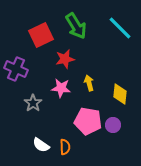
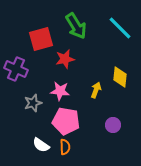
red square: moved 4 px down; rotated 10 degrees clockwise
yellow arrow: moved 7 px right, 7 px down; rotated 35 degrees clockwise
pink star: moved 1 px left, 3 px down
yellow diamond: moved 17 px up
gray star: rotated 18 degrees clockwise
pink pentagon: moved 22 px left
